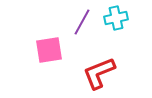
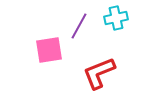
purple line: moved 3 px left, 4 px down
